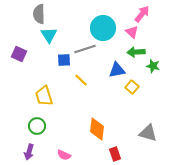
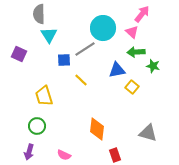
gray line: rotated 15 degrees counterclockwise
red rectangle: moved 1 px down
